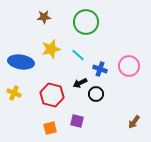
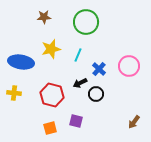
cyan line: rotated 72 degrees clockwise
blue cross: moved 1 px left; rotated 24 degrees clockwise
yellow cross: rotated 16 degrees counterclockwise
purple square: moved 1 px left
